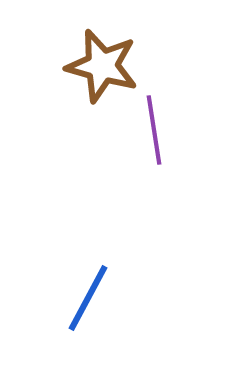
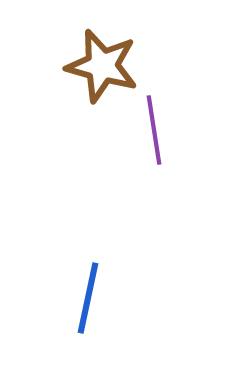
blue line: rotated 16 degrees counterclockwise
